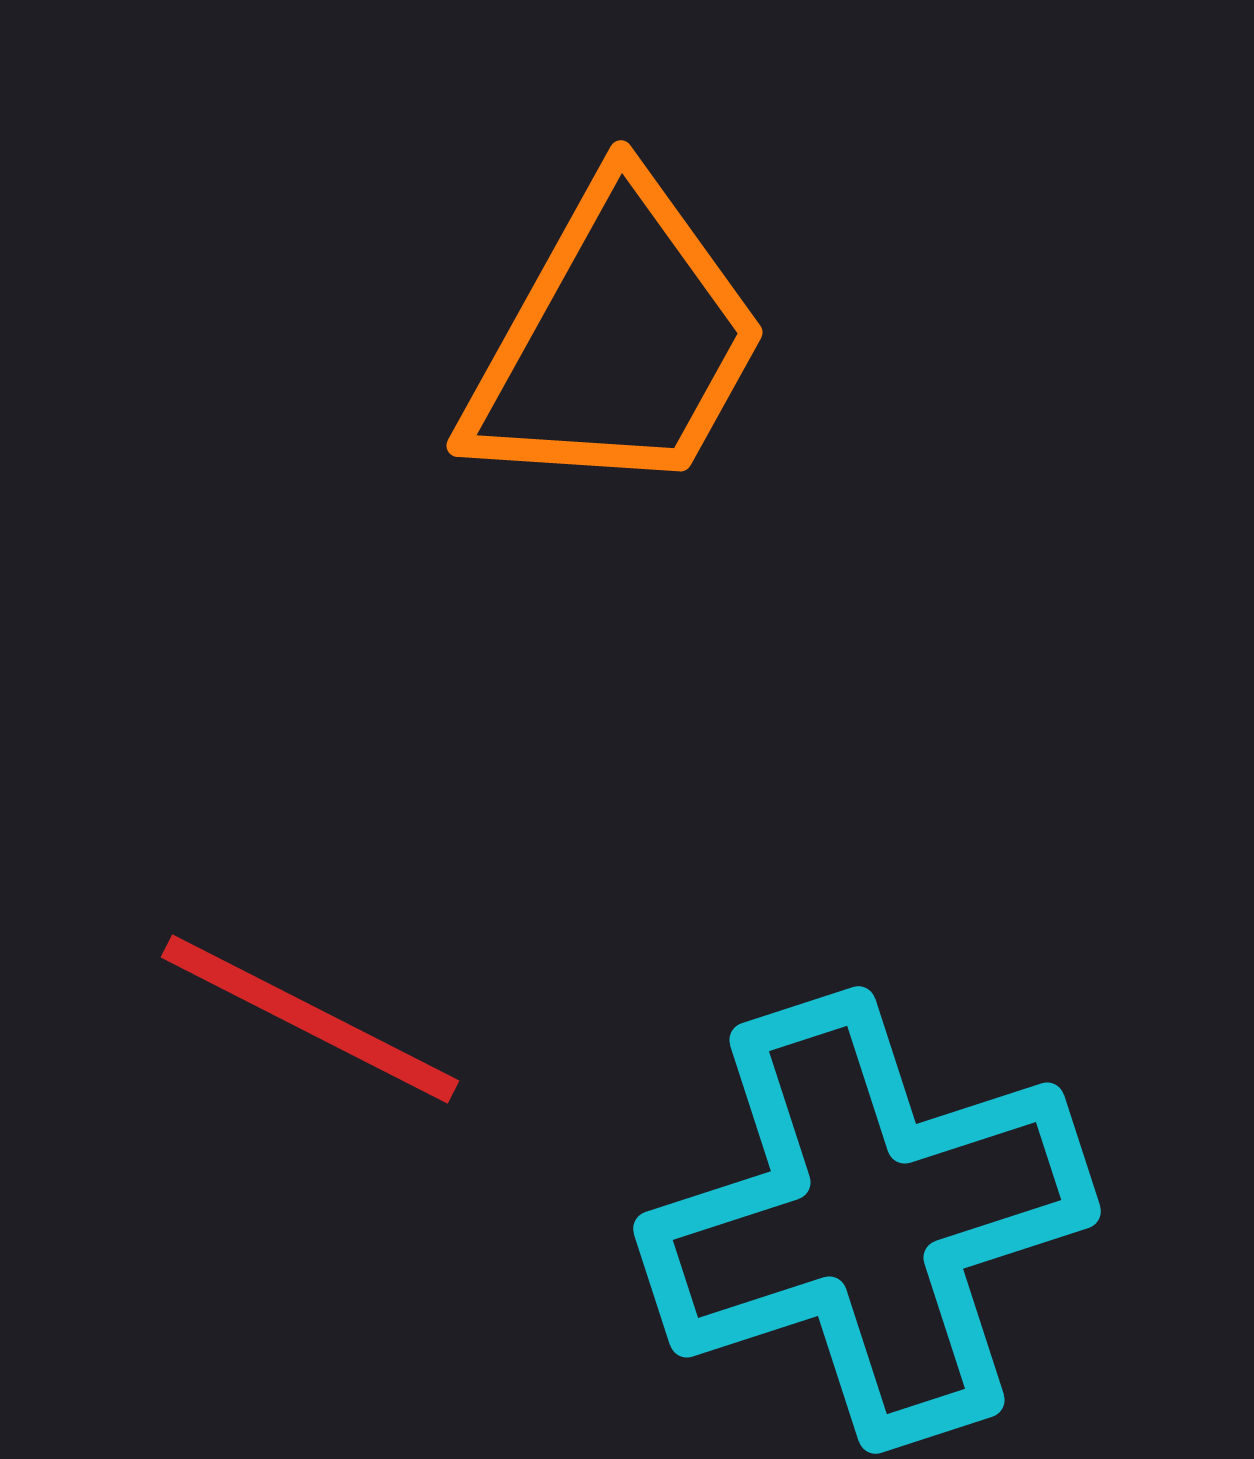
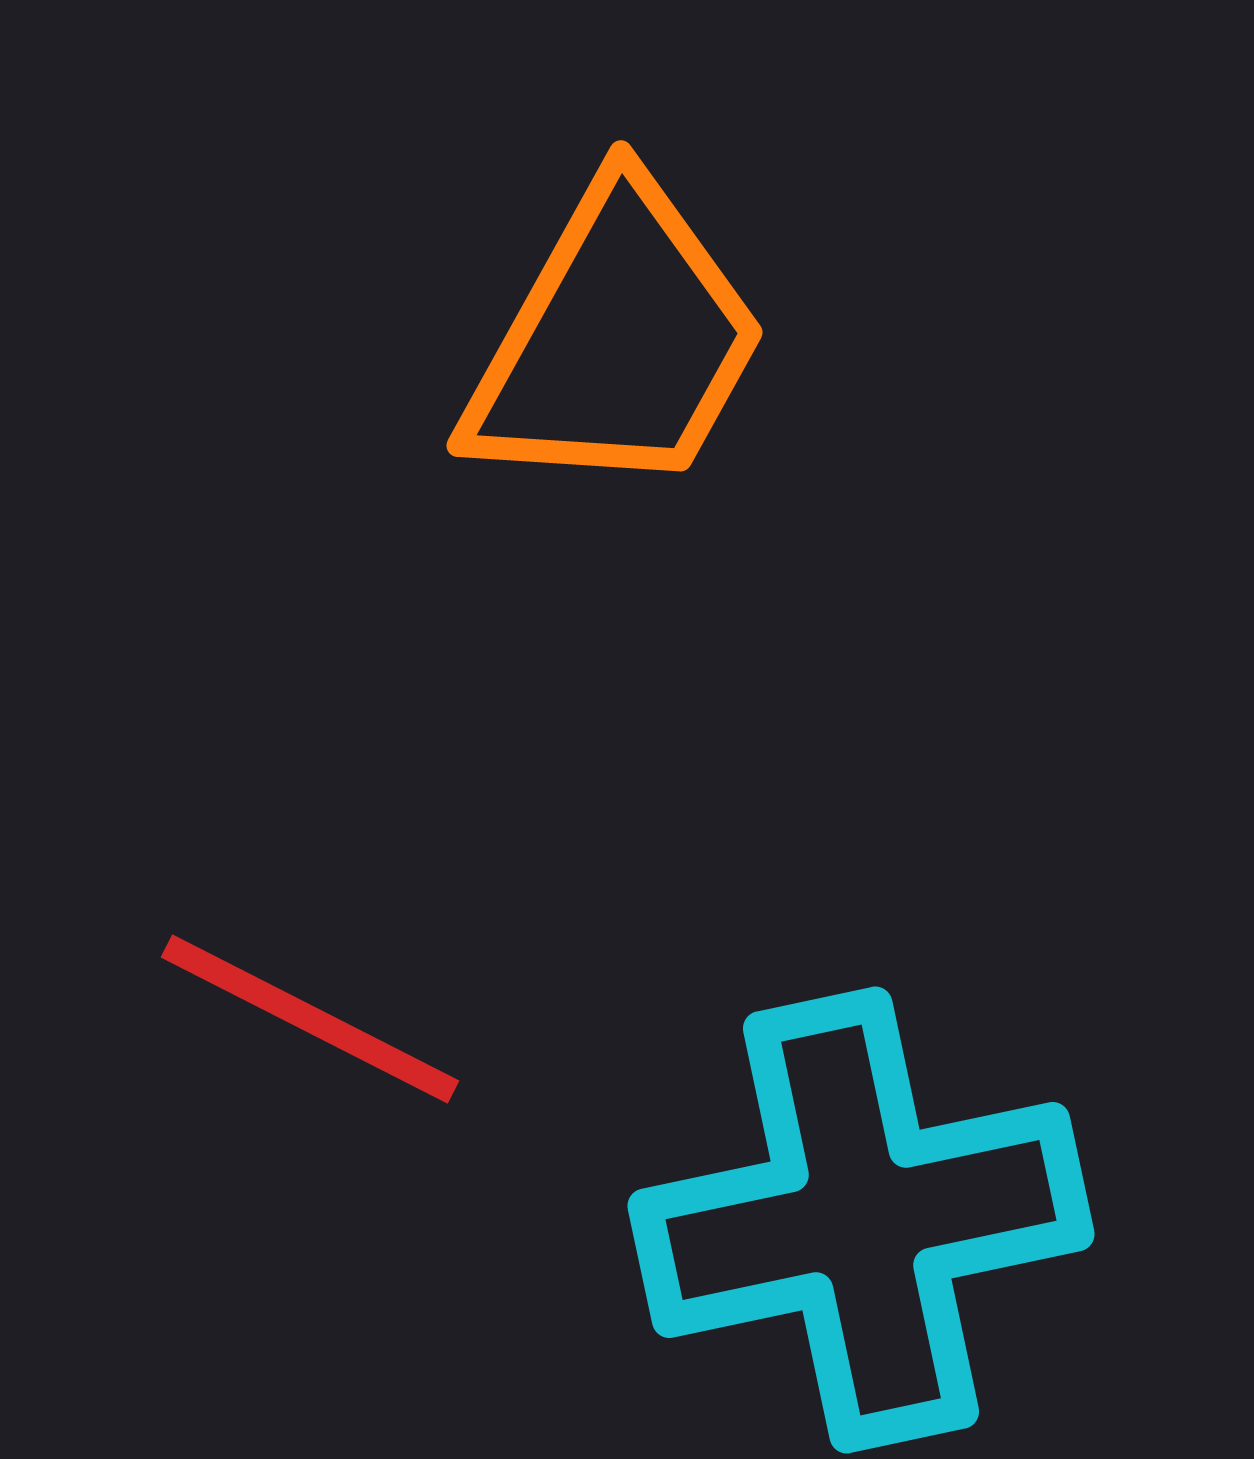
cyan cross: moved 6 px left; rotated 6 degrees clockwise
